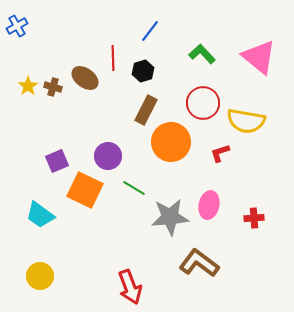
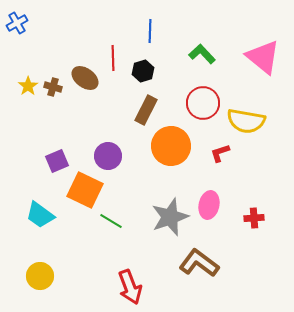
blue cross: moved 3 px up
blue line: rotated 35 degrees counterclockwise
pink triangle: moved 4 px right
orange circle: moved 4 px down
green line: moved 23 px left, 33 px down
gray star: rotated 15 degrees counterclockwise
